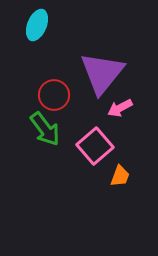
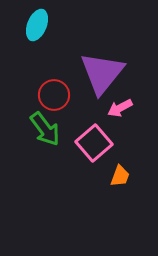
pink square: moved 1 px left, 3 px up
